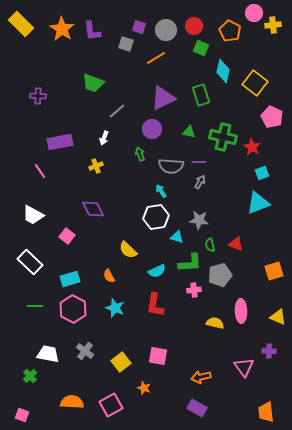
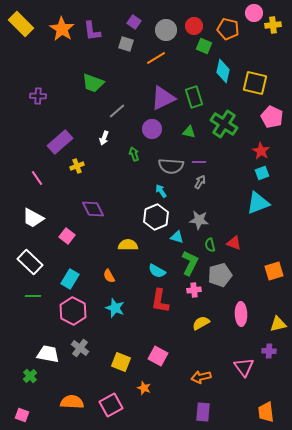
purple square at (139, 27): moved 5 px left, 5 px up; rotated 16 degrees clockwise
orange pentagon at (230, 31): moved 2 px left, 2 px up; rotated 15 degrees counterclockwise
green square at (201, 48): moved 3 px right, 2 px up
yellow square at (255, 83): rotated 25 degrees counterclockwise
green rectangle at (201, 95): moved 7 px left, 2 px down
green cross at (223, 137): moved 1 px right, 13 px up; rotated 20 degrees clockwise
purple rectangle at (60, 142): rotated 30 degrees counterclockwise
red star at (252, 147): moved 9 px right, 4 px down
green arrow at (140, 154): moved 6 px left
yellow cross at (96, 166): moved 19 px left
pink line at (40, 171): moved 3 px left, 7 px down
white trapezoid at (33, 215): moved 3 px down
white hexagon at (156, 217): rotated 15 degrees counterclockwise
red triangle at (236, 244): moved 2 px left, 1 px up
yellow semicircle at (128, 250): moved 5 px up; rotated 138 degrees clockwise
green L-shape at (190, 263): rotated 60 degrees counterclockwise
cyan semicircle at (157, 271): rotated 54 degrees clockwise
cyan rectangle at (70, 279): rotated 42 degrees counterclockwise
red L-shape at (155, 305): moved 5 px right, 4 px up
green line at (35, 306): moved 2 px left, 10 px up
pink hexagon at (73, 309): moved 2 px down
pink ellipse at (241, 311): moved 3 px down
yellow triangle at (278, 317): moved 7 px down; rotated 36 degrees counterclockwise
yellow semicircle at (215, 323): moved 14 px left; rotated 42 degrees counterclockwise
gray cross at (85, 351): moved 5 px left, 3 px up
pink square at (158, 356): rotated 18 degrees clockwise
yellow square at (121, 362): rotated 30 degrees counterclockwise
purple rectangle at (197, 408): moved 6 px right, 4 px down; rotated 66 degrees clockwise
